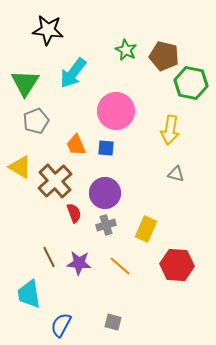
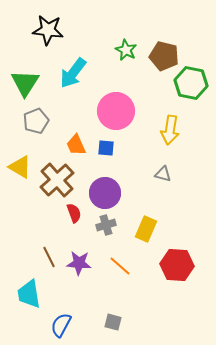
gray triangle: moved 13 px left
brown cross: moved 2 px right, 1 px up
